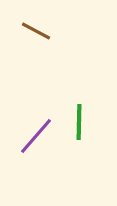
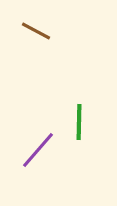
purple line: moved 2 px right, 14 px down
